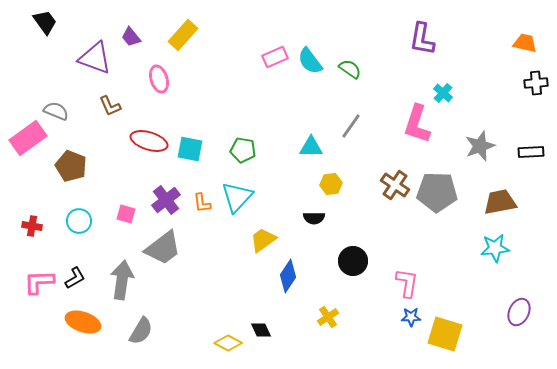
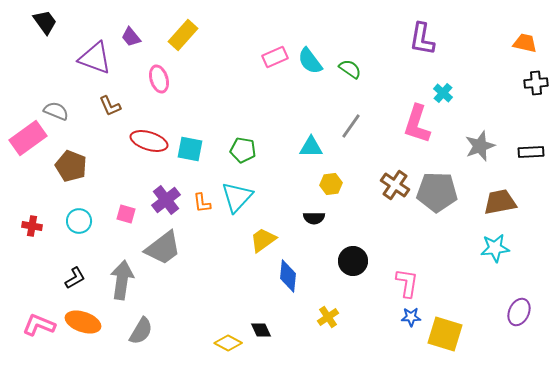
blue diamond at (288, 276): rotated 28 degrees counterclockwise
pink L-shape at (39, 282): moved 43 px down; rotated 24 degrees clockwise
